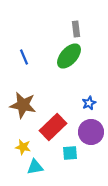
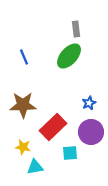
brown star: rotated 12 degrees counterclockwise
